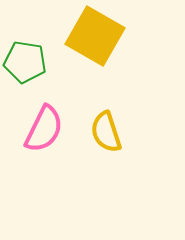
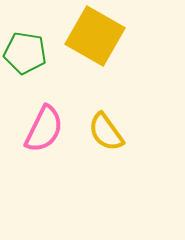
green pentagon: moved 9 px up
yellow semicircle: rotated 18 degrees counterclockwise
